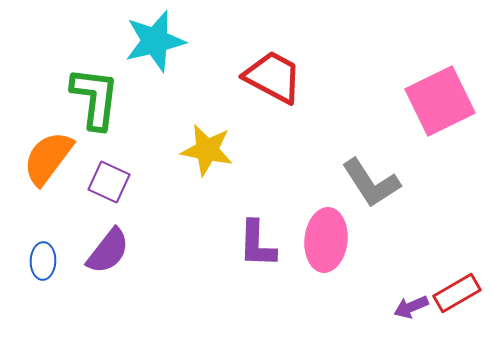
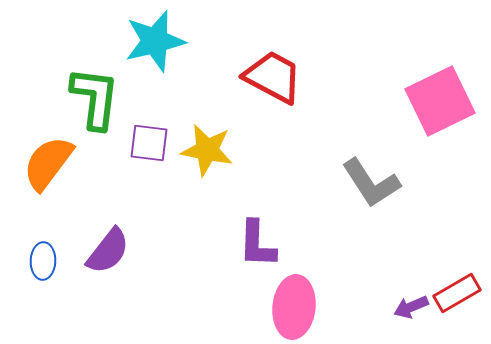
orange semicircle: moved 5 px down
purple square: moved 40 px right, 39 px up; rotated 18 degrees counterclockwise
pink ellipse: moved 32 px left, 67 px down
